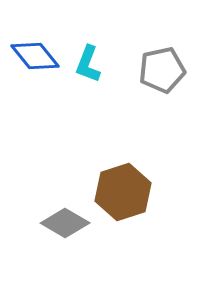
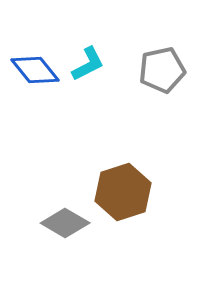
blue diamond: moved 14 px down
cyan L-shape: rotated 138 degrees counterclockwise
